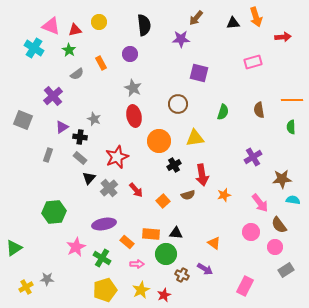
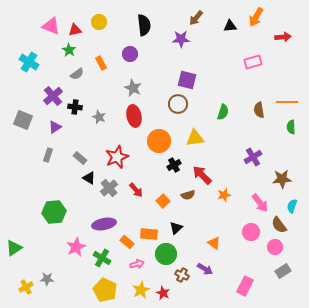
orange arrow at (256, 17): rotated 48 degrees clockwise
black triangle at (233, 23): moved 3 px left, 3 px down
cyan cross at (34, 48): moved 5 px left, 14 px down
purple square at (199, 73): moved 12 px left, 7 px down
orange line at (292, 100): moved 5 px left, 2 px down
gray star at (94, 119): moved 5 px right, 2 px up
purple triangle at (62, 127): moved 7 px left
black cross at (80, 137): moved 5 px left, 30 px up
red arrow at (202, 175): rotated 145 degrees clockwise
black triangle at (89, 178): rotated 40 degrees counterclockwise
cyan semicircle at (293, 200): moved 1 px left, 6 px down; rotated 80 degrees counterclockwise
black triangle at (176, 233): moved 5 px up; rotated 48 degrees counterclockwise
orange rectangle at (151, 234): moved 2 px left
pink arrow at (137, 264): rotated 16 degrees counterclockwise
gray rectangle at (286, 270): moved 3 px left, 1 px down
yellow pentagon at (105, 290): rotated 30 degrees counterclockwise
red star at (164, 295): moved 1 px left, 2 px up; rotated 24 degrees counterclockwise
